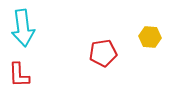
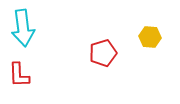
red pentagon: rotated 8 degrees counterclockwise
